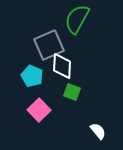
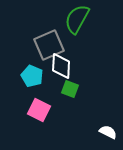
white diamond: moved 1 px left
green square: moved 2 px left, 3 px up
pink square: rotated 20 degrees counterclockwise
white semicircle: moved 10 px right, 1 px down; rotated 24 degrees counterclockwise
